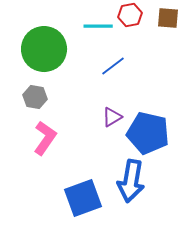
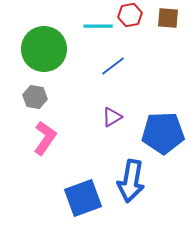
blue pentagon: moved 15 px right; rotated 15 degrees counterclockwise
